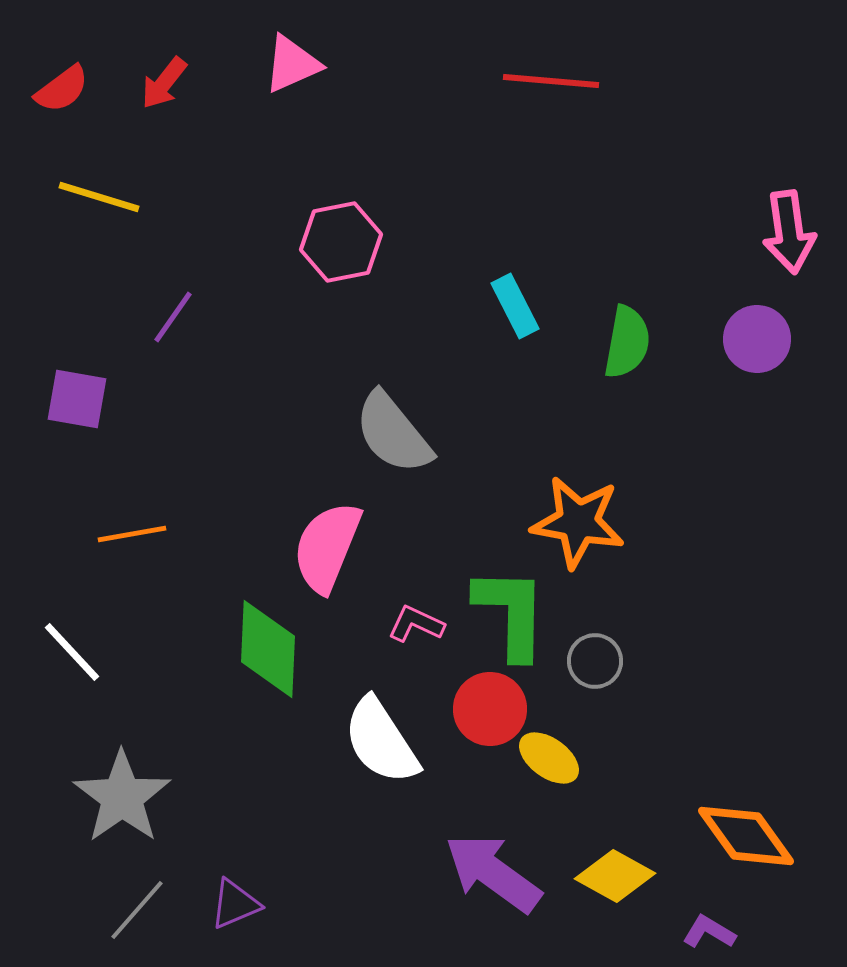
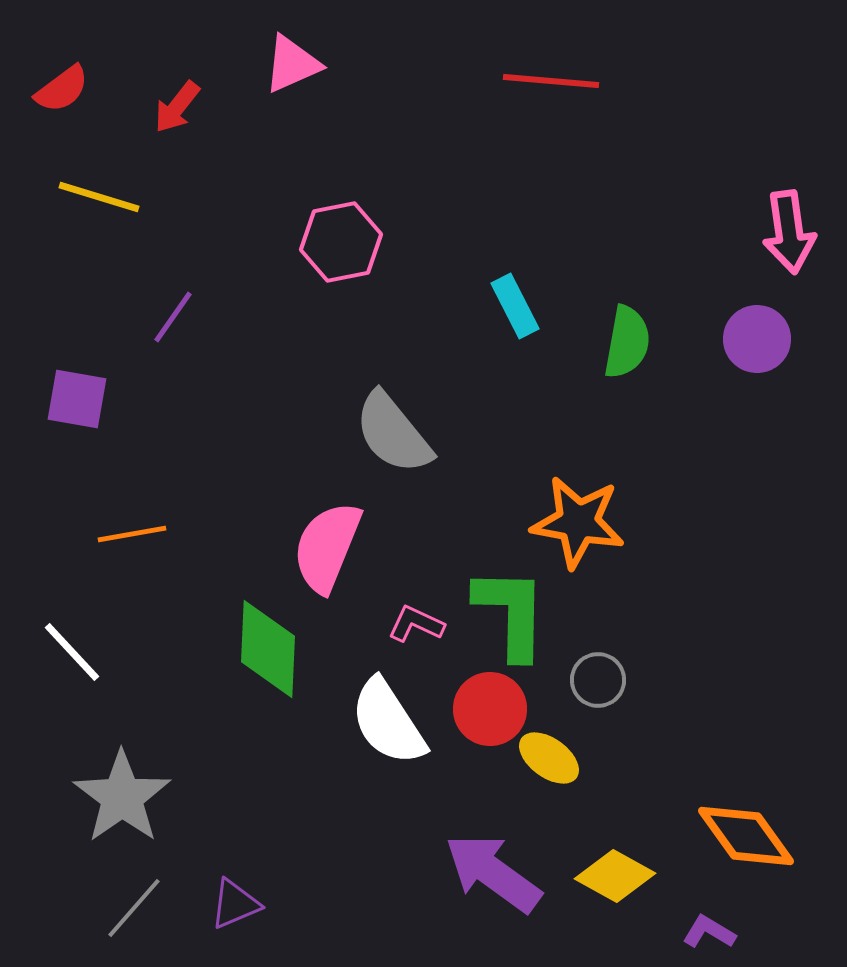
red arrow: moved 13 px right, 24 px down
gray circle: moved 3 px right, 19 px down
white semicircle: moved 7 px right, 19 px up
gray line: moved 3 px left, 2 px up
